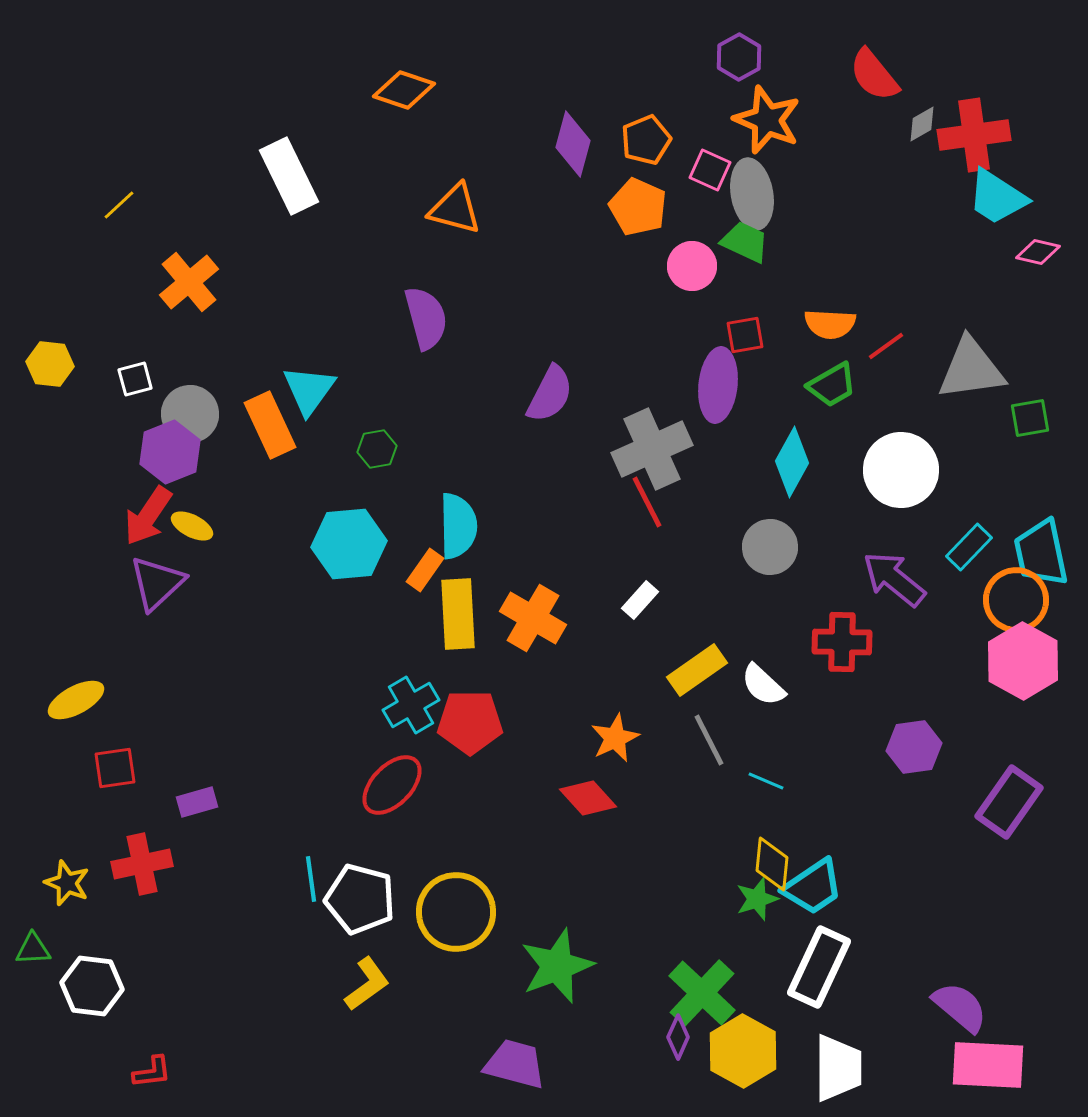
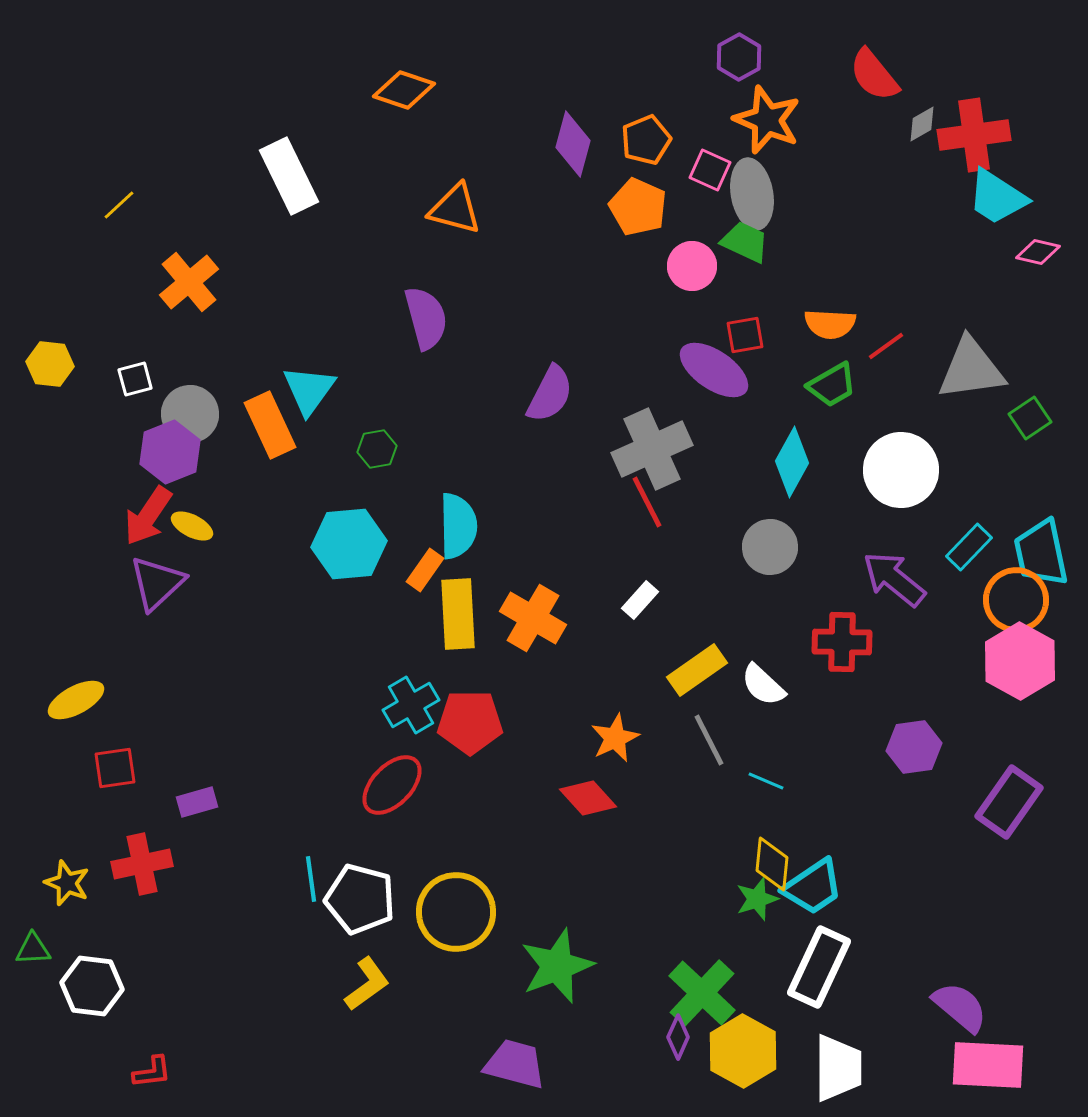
purple ellipse at (718, 385): moved 4 px left, 15 px up; rotated 62 degrees counterclockwise
green square at (1030, 418): rotated 24 degrees counterclockwise
pink hexagon at (1023, 661): moved 3 px left
